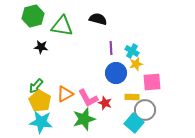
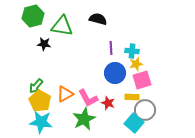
black star: moved 3 px right, 3 px up
cyan cross: rotated 24 degrees counterclockwise
blue circle: moved 1 px left
pink square: moved 10 px left, 2 px up; rotated 12 degrees counterclockwise
red star: moved 3 px right
green star: rotated 10 degrees counterclockwise
